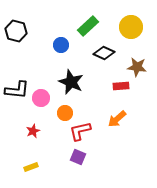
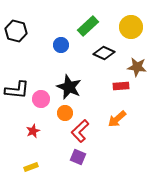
black star: moved 2 px left, 5 px down
pink circle: moved 1 px down
red L-shape: rotated 30 degrees counterclockwise
